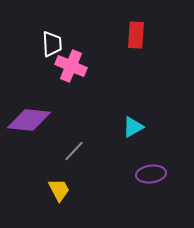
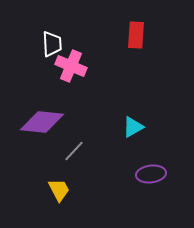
purple diamond: moved 13 px right, 2 px down
